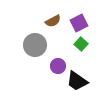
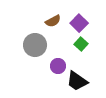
purple square: rotated 18 degrees counterclockwise
